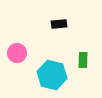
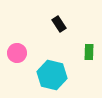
black rectangle: rotated 63 degrees clockwise
green rectangle: moved 6 px right, 8 px up
